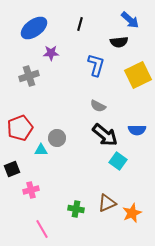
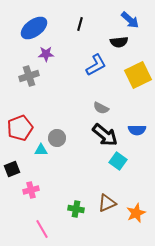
purple star: moved 5 px left, 1 px down
blue L-shape: rotated 45 degrees clockwise
gray semicircle: moved 3 px right, 2 px down
orange star: moved 4 px right
